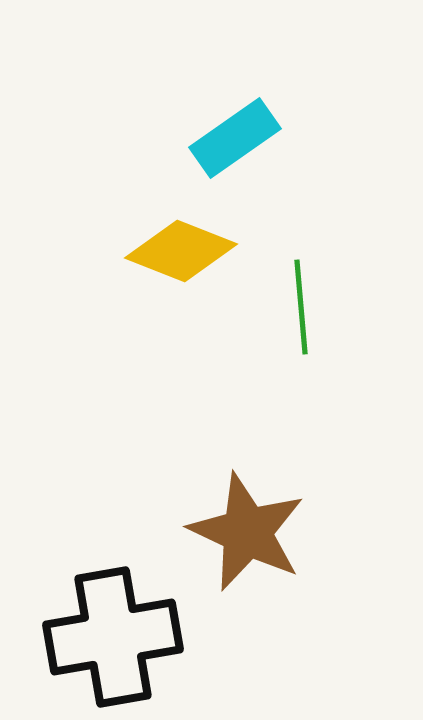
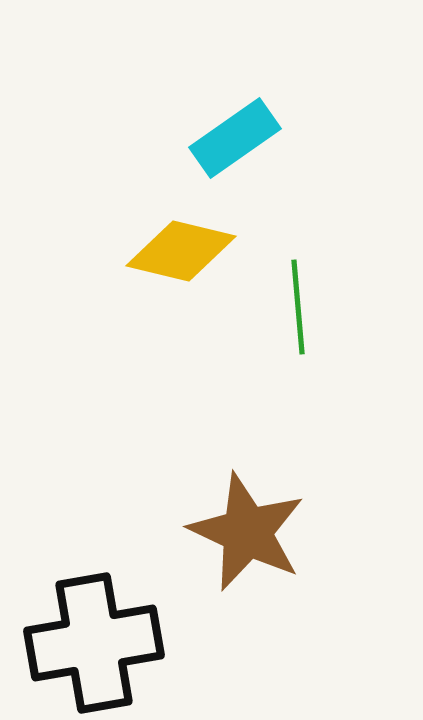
yellow diamond: rotated 8 degrees counterclockwise
green line: moved 3 px left
black cross: moved 19 px left, 6 px down
